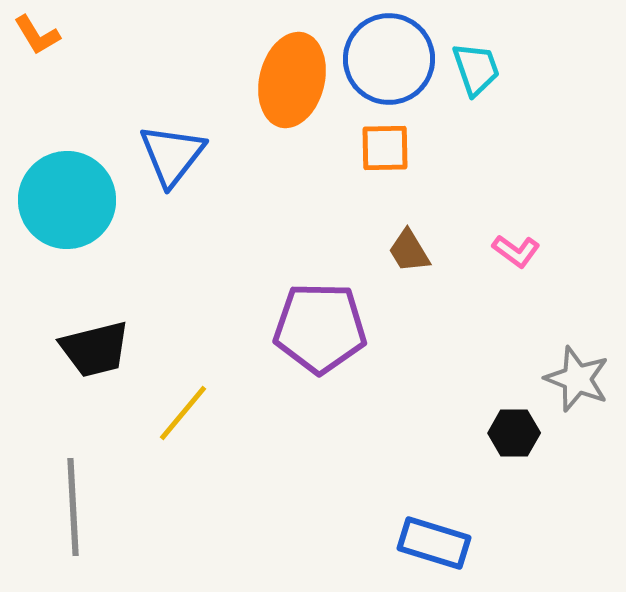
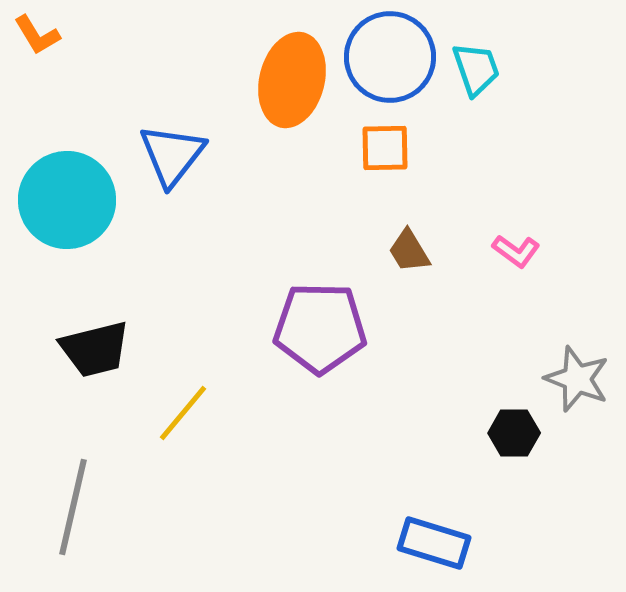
blue circle: moved 1 px right, 2 px up
gray line: rotated 16 degrees clockwise
